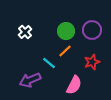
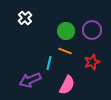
white cross: moved 14 px up
orange line: rotated 64 degrees clockwise
cyan line: rotated 64 degrees clockwise
pink semicircle: moved 7 px left
